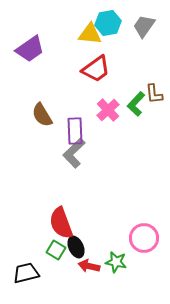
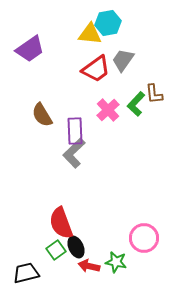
gray trapezoid: moved 21 px left, 34 px down
green square: rotated 24 degrees clockwise
